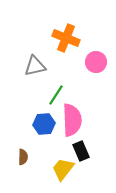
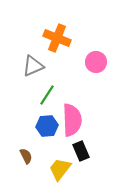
orange cross: moved 9 px left
gray triangle: moved 2 px left; rotated 10 degrees counterclockwise
green line: moved 9 px left
blue hexagon: moved 3 px right, 2 px down
brown semicircle: moved 3 px right, 1 px up; rotated 28 degrees counterclockwise
yellow trapezoid: moved 3 px left
